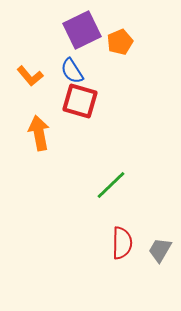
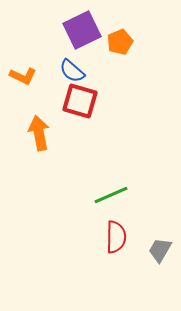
blue semicircle: rotated 16 degrees counterclockwise
orange L-shape: moved 7 px left; rotated 24 degrees counterclockwise
green line: moved 10 px down; rotated 20 degrees clockwise
red semicircle: moved 6 px left, 6 px up
